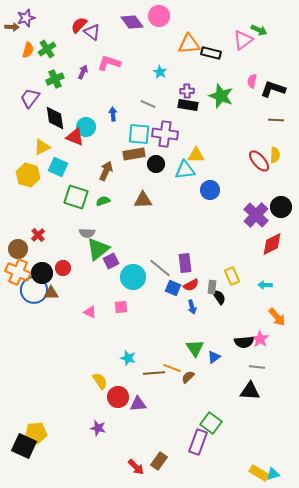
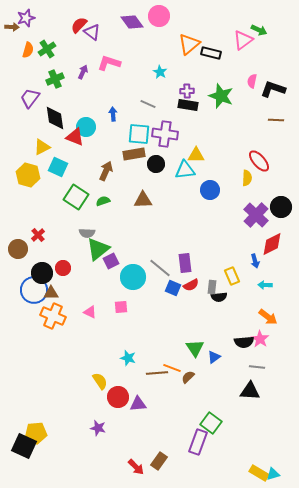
orange triangle at (189, 44): rotated 35 degrees counterclockwise
yellow semicircle at (275, 155): moved 28 px left, 23 px down
green square at (76, 197): rotated 15 degrees clockwise
orange cross at (18, 272): moved 35 px right, 44 px down
black semicircle at (219, 297): rotated 119 degrees clockwise
blue arrow at (192, 307): moved 63 px right, 46 px up
orange arrow at (277, 317): moved 9 px left; rotated 12 degrees counterclockwise
brown line at (154, 373): moved 3 px right
